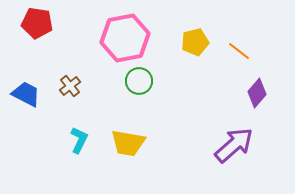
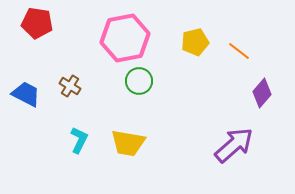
brown cross: rotated 20 degrees counterclockwise
purple diamond: moved 5 px right
